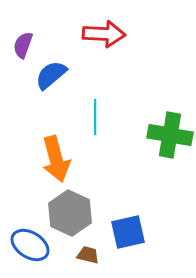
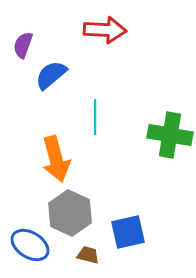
red arrow: moved 1 px right, 4 px up
